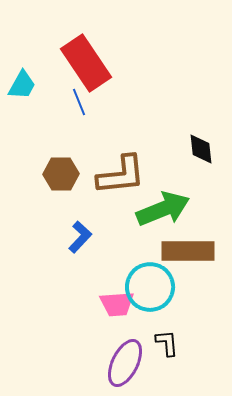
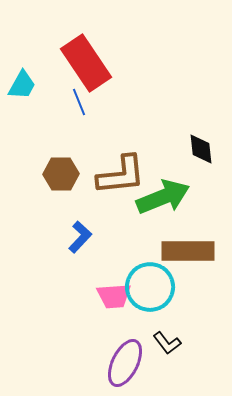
green arrow: moved 12 px up
pink trapezoid: moved 3 px left, 8 px up
black L-shape: rotated 148 degrees clockwise
